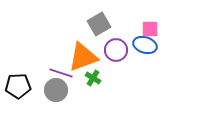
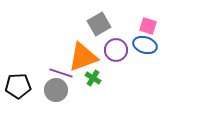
pink square: moved 2 px left, 3 px up; rotated 18 degrees clockwise
